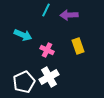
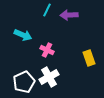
cyan line: moved 1 px right
yellow rectangle: moved 11 px right, 12 px down
